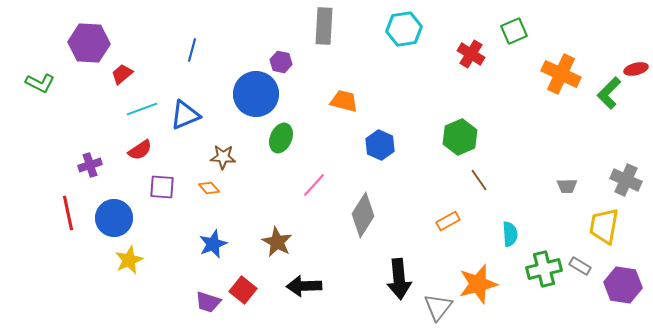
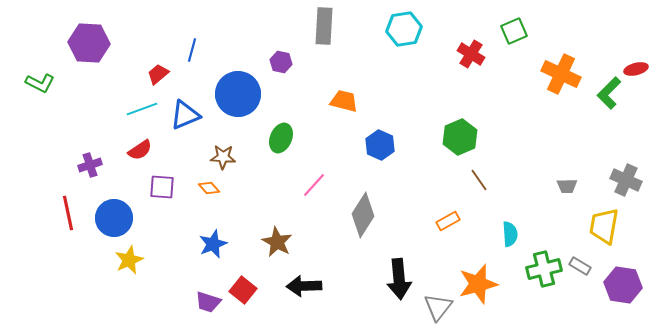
red trapezoid at (122, 74): moved 36 px right
blue circle at (256, 94): moved 18 px left
